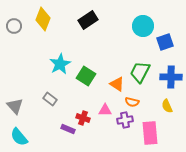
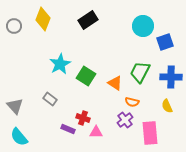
orange triangle: moved 2 px left, 1 px up
pink triangle: moved 9 px left, 22 px down
purple cross: rotated 28 degrees counterclockwise
